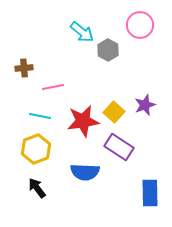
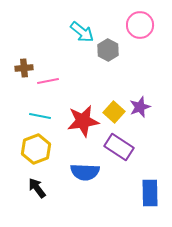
pink line: moved 5 px left, 6 px up
purple star: moved 5 px left, 2 px down
